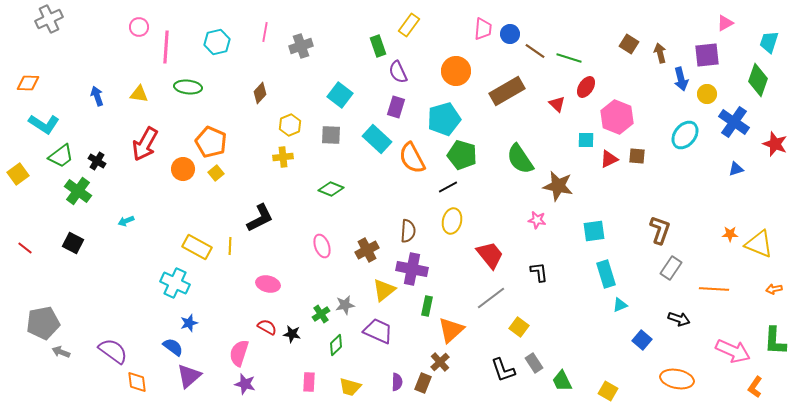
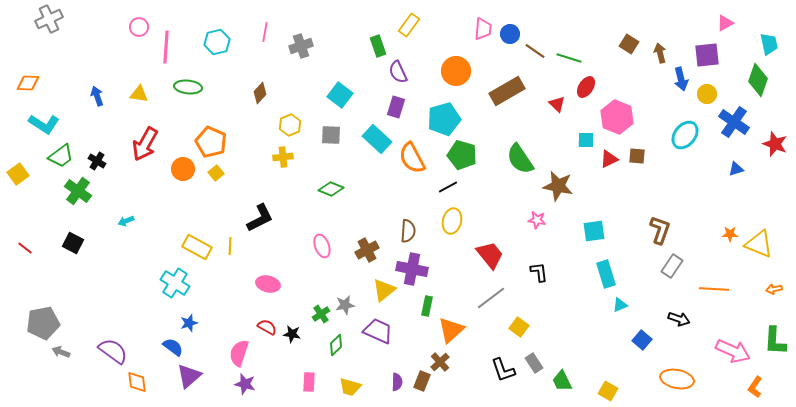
cyan trapezoid at (769, 42): moved 2 px down; rotated 150 degrees clockwise
gray rectangle at (671, 268): moved 1 px right, 2 px up
cyan cross at (175, 283): rotated 8 degrees clockwise
brown rectangle at (423, 383): moved 1 px left, 2 px up
